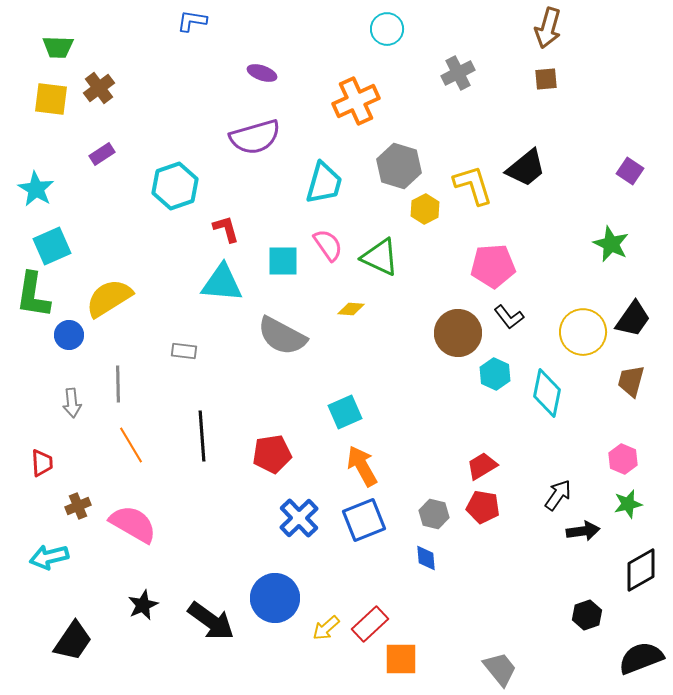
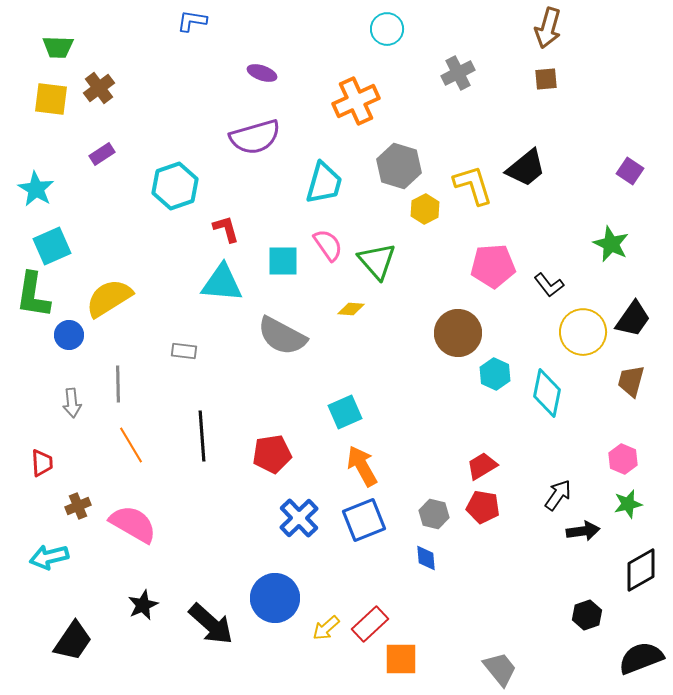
green triangle at (380, 257): moved 3 px left, 4 px down; rotated 24 degrees clockwise
black L-shape at (509, 317): moved 40 px right, 32 px up
black arrow at (211, 621): moved 3 px down; rotated 6 degrees clockwise
